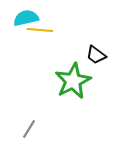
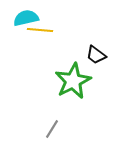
gray line: moved 23 px right
